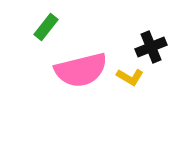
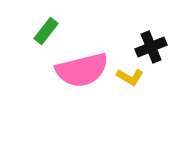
green rectangle: moved 4 px down
pink semicircle: moved 1 px right
